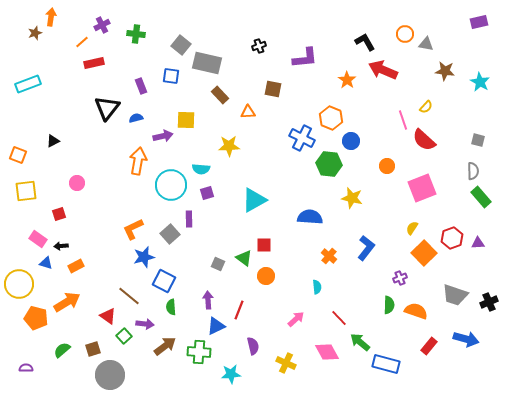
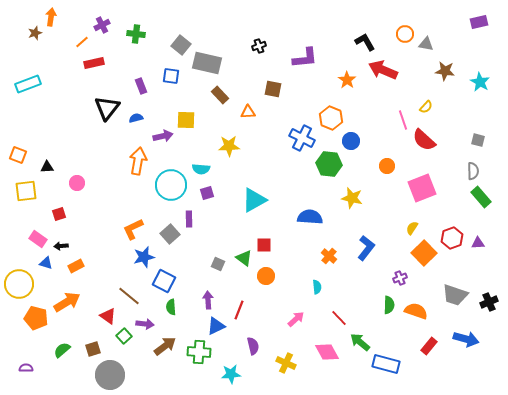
black triangle at (53, 141): moved 6 px left, 26 px down; rotated 24 degrees clockwise
